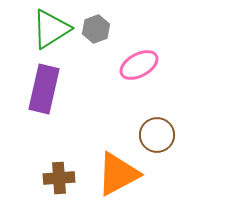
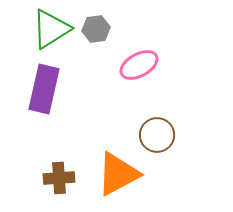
gray hexagon: rotated 12 degrees clockwise
